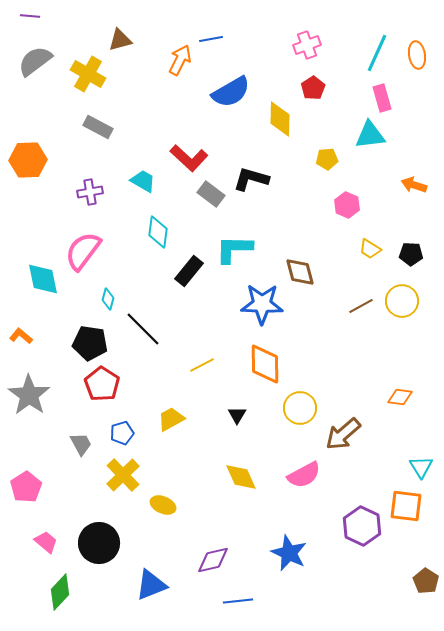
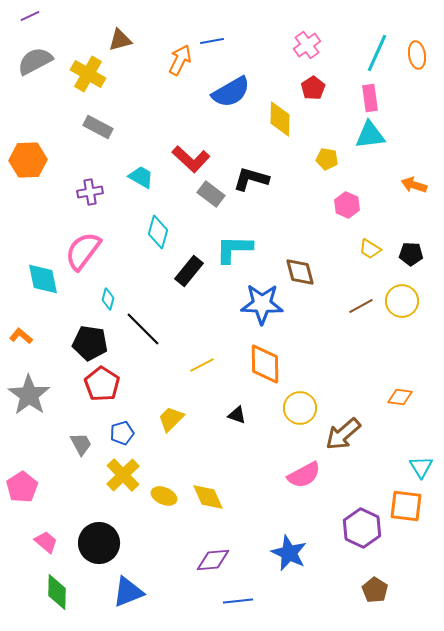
purple line at (30, 16): rotated 30 degrees counterclockwise
blue line at (211, 39): moved 1 px right, 2 px down
pink cross at (307, 45): rotated 16 degrees counterclockwise
gray semicircle at (35, 61): rotated 9 degrees clockwise
pink rectangle at (382, 98): moved 12 px left; rotated 8 degrees clockwise
red L-shape at (189, 158): moved 2 px right, 1 px down
yellow pentagon at (327, 159): rotated 15 degrees clockwise
cyan trapezoid at (143, 181): moved 2 px left, 4 px up
cyan diamond at (158, 232): rotated 8 degrees clockwise
black triangle at (237, 415): rotated 42 degrees counterclockwise
yellow trapezoid at (171, 419): rotated 16 degrees counterclockwise
yellow diamond at (241, 477): moved 33 px left, 20 px down
pink pentagon at (26, 487): moved 4 px left
yellow ellipse at (163, 505): moved 1 px right, 9 px up
purple hexagon at (362, 526): moved 2 px down
purple diamond at (213, 560): rotated 8 degrees clockwise
brown pentagon at (426, 581): moved 51 px left, 9 px down
blue triangle at (151, 585): moved 23 px left, 7 px down
green diamond at (60, 592): moved 3 px left; rotated 42 degrees counterclockwise
